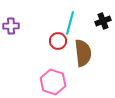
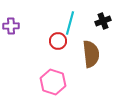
brown semicircle: moved 8 px right, 1 px down
